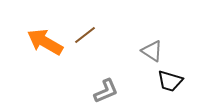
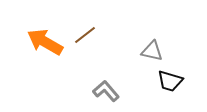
gray triangle: rotated 20 degrees counterclockwise
gray L-shape: rotated 108 degrees counterclockwise
